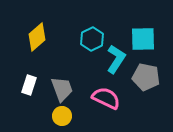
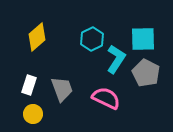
gray pentagon: moved 4 px up; rotated 16 degrees clockwise
yellow circle: moved 29 px left, 2 px up
